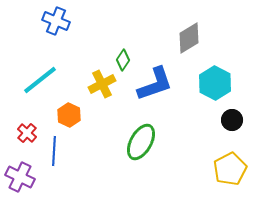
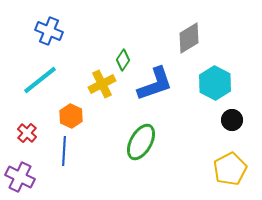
blue cross: moved 7 px left, 10 px down
orange hexagon: moved 2 px right, 1 px down
blue line: moved 10 px right
